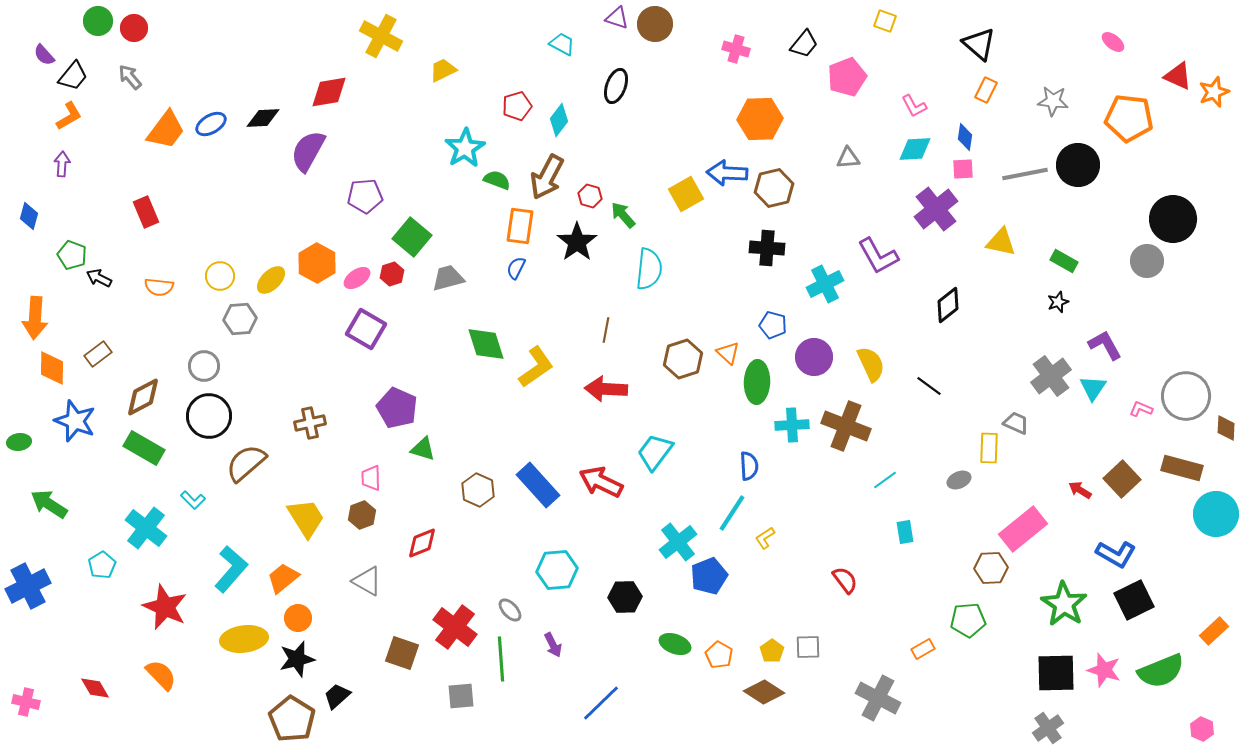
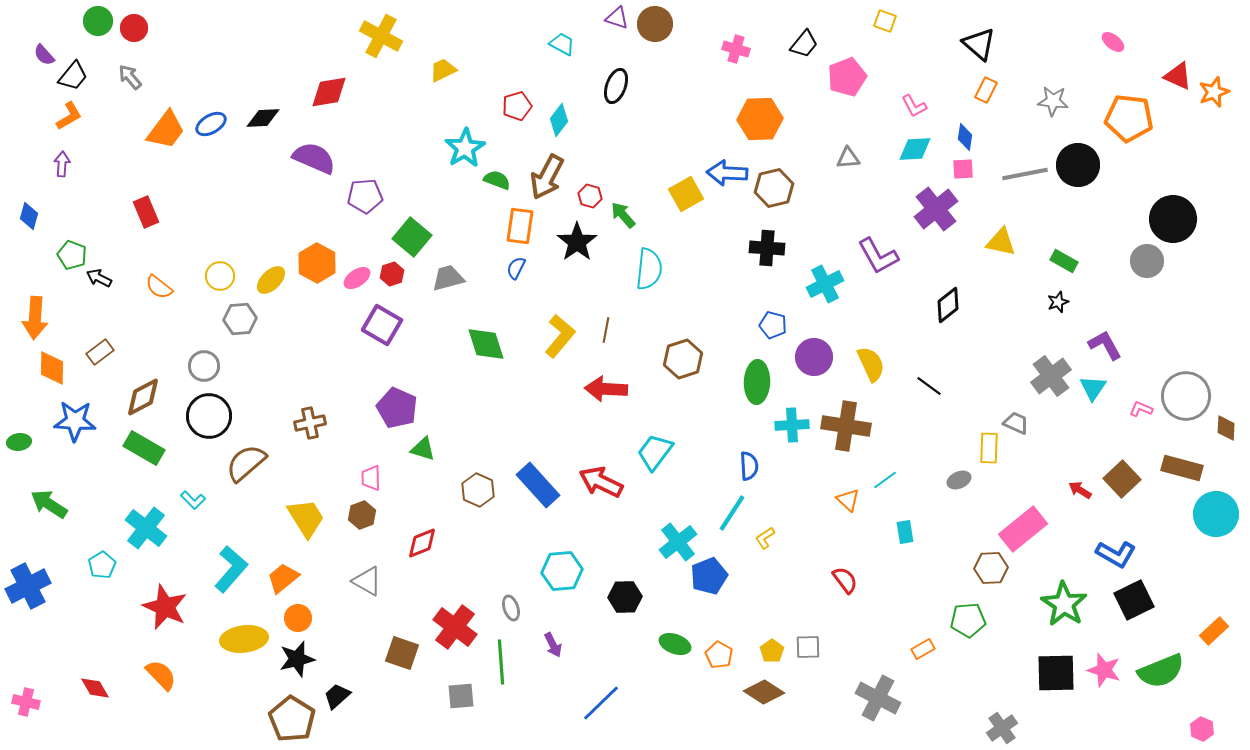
purple semicircle at (308, 151): moved 6 px right, 7 px down; rotated 84 degrees clockwise
orange semicircle at (159, 287): rotated 32 degrees clockwise
purple square at (366, 329): moved 16 px right, 4 px up
orange triangle at (728, 353): moved 120 px right, 147 px down
brown rectangle at (98, 354): moved 2 px right, 2 px up
yellow L-shape at (536, 367): moved 24 px right, 31 px up; rotated 15 degrees counterclockwise
blue star at (75, 421): rotated 18 degrees counterclockwise
brown cross at (846, 426): rotated 12 degrees counterclockwise
cyan hexagon at (557, 570): moved 5 px right, 1 px down
gray ellipse at (510, 610): moved 1 px right, 2 px up; rotated 25 degrees clockwise
green line at (501, 659): moved 3 px down
gray cross at (1048, 728): moved 46 px left
